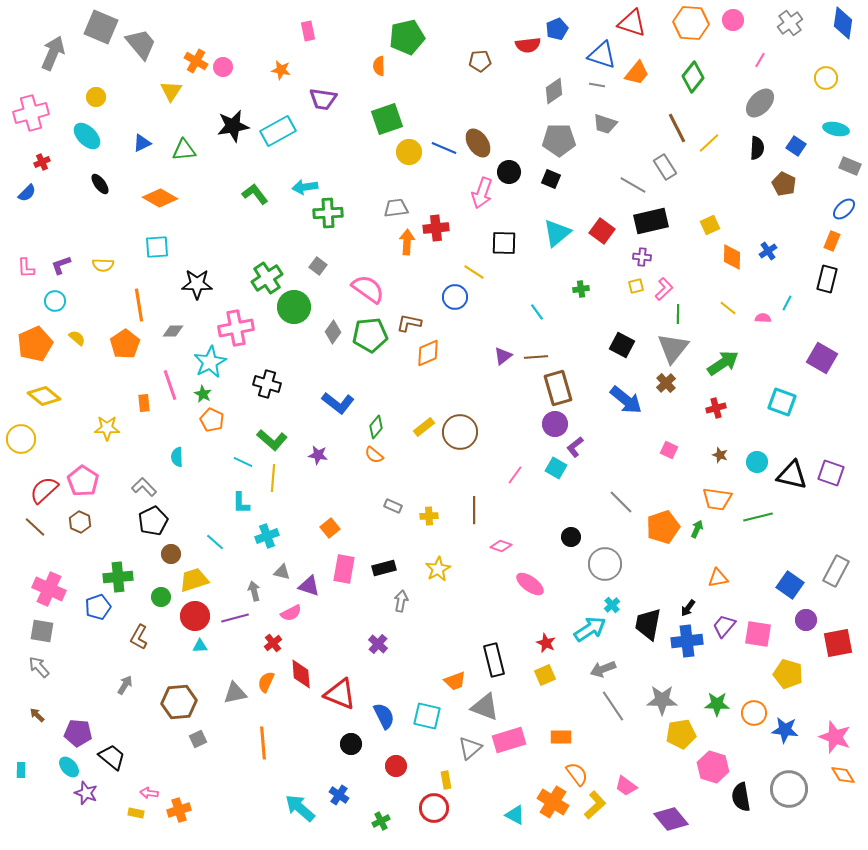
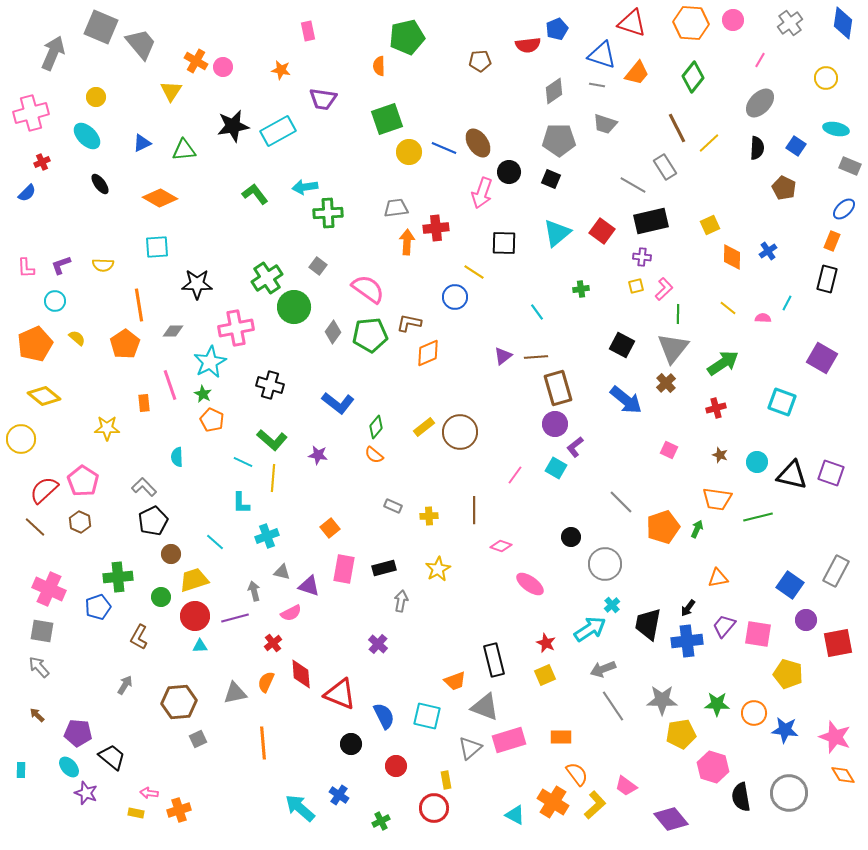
brown pentagon at (784, 184): moved 4 px down
black cross at (267, 384): moved 3 px right, 1 px down
gray circle at (789, 789): moved 4 px down
